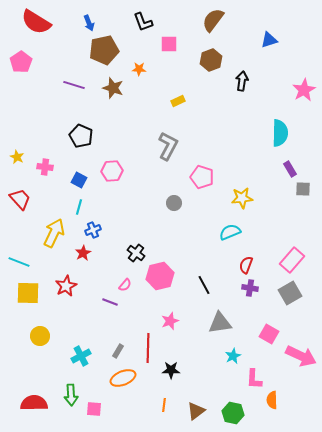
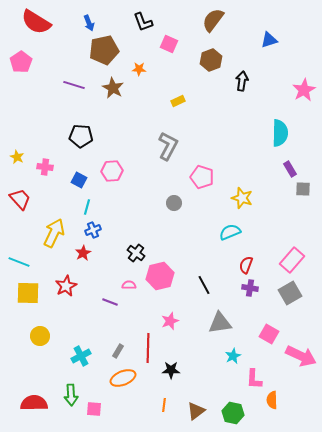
pink square at (169, 44): rotated 24 degrees clockwise
brown star at (113, 88): rotated 10 degrees clockwise
black pentagon at (81, 136): rotated 20 degrees counterclockwise
yellow star at (242, 198): rotated 25 degrees clockwise
cyan line at (79, 207): moved 8 px right
pink semicircle at (125, 285): moved 4 px right; rotated 128 degrees counterclockwise
